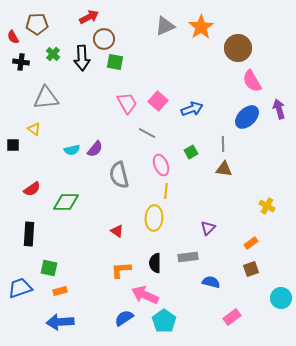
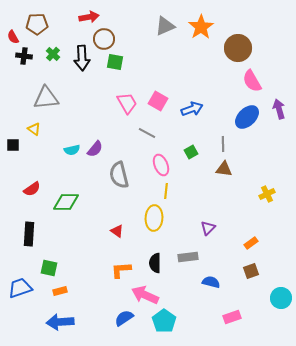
red arrow at (89, 17): rotated 18 degrees clockwise
black cross at (21, 62): moved 3 px right, 6 px up
pink square at (158, 101): rotated 12 degrees counterclockwise
yellow cross at (267, 206): moved 12 px up; rotated 35 degrees clockwise
brown square at (251, 269): moved 2 px down
pink rectangle at (232, 317): rotated 18 degrees clockwise
